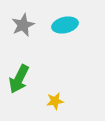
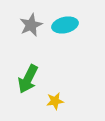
gray star: moved 8 px right
green arrow: moved 9 px right
